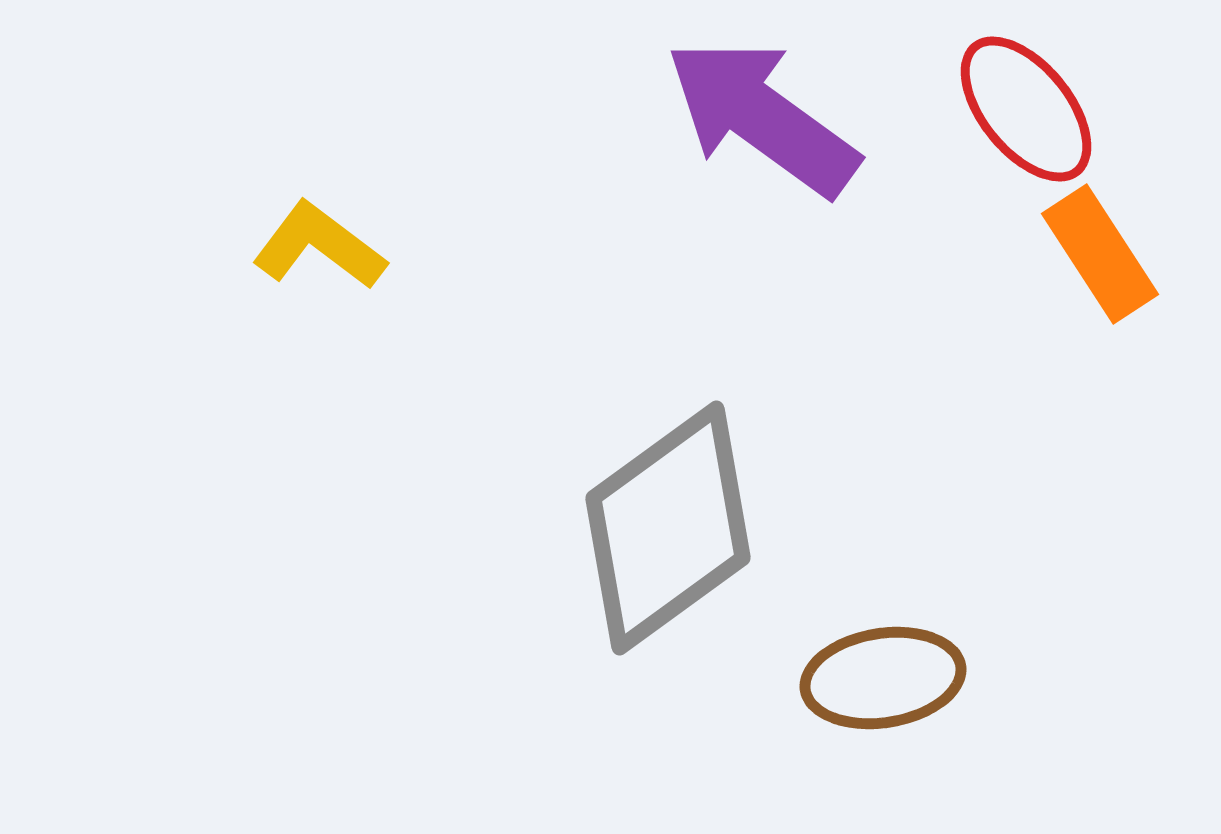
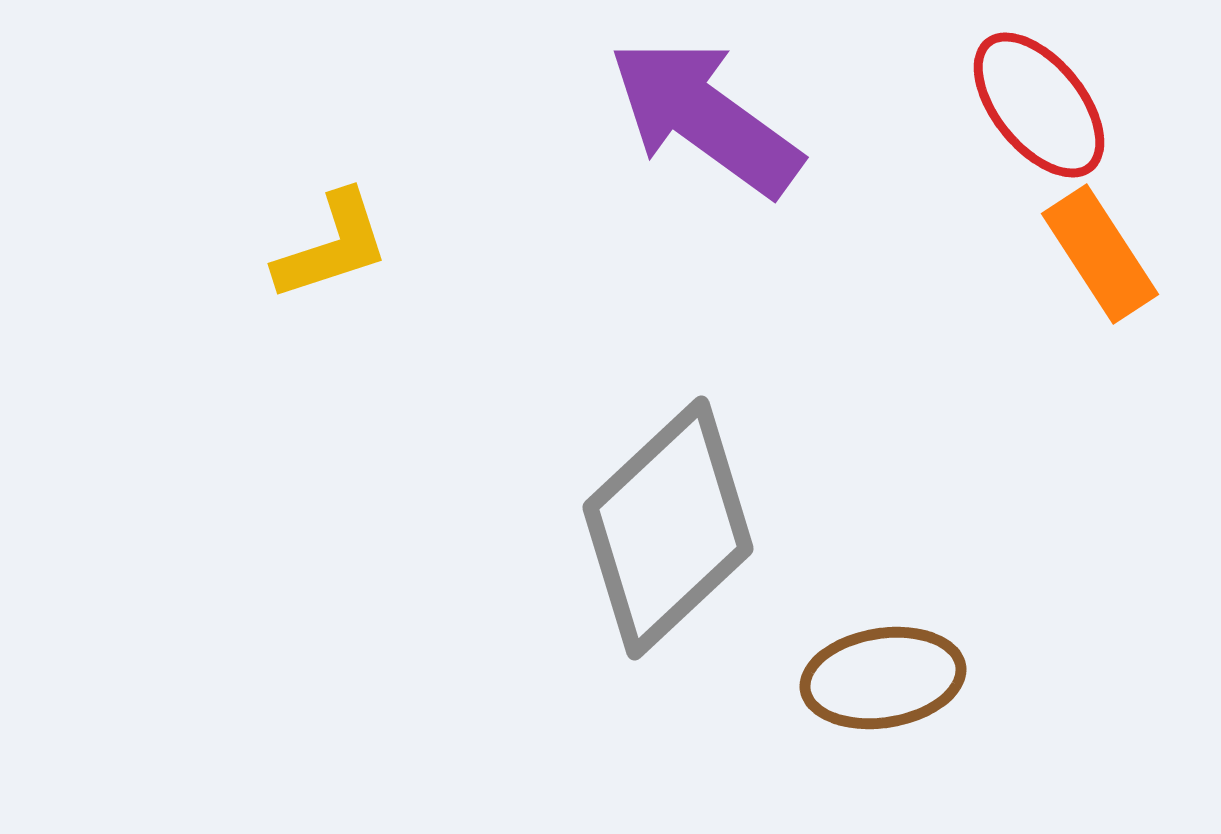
red ellipse: moved 13 px right, 4 px up
purple arrow: moved 57 px left
yellow L-shape: moved 13 px right; rotated 125 degrees clockwise
gray diamond: rotated 7 degrees counterclockwise
